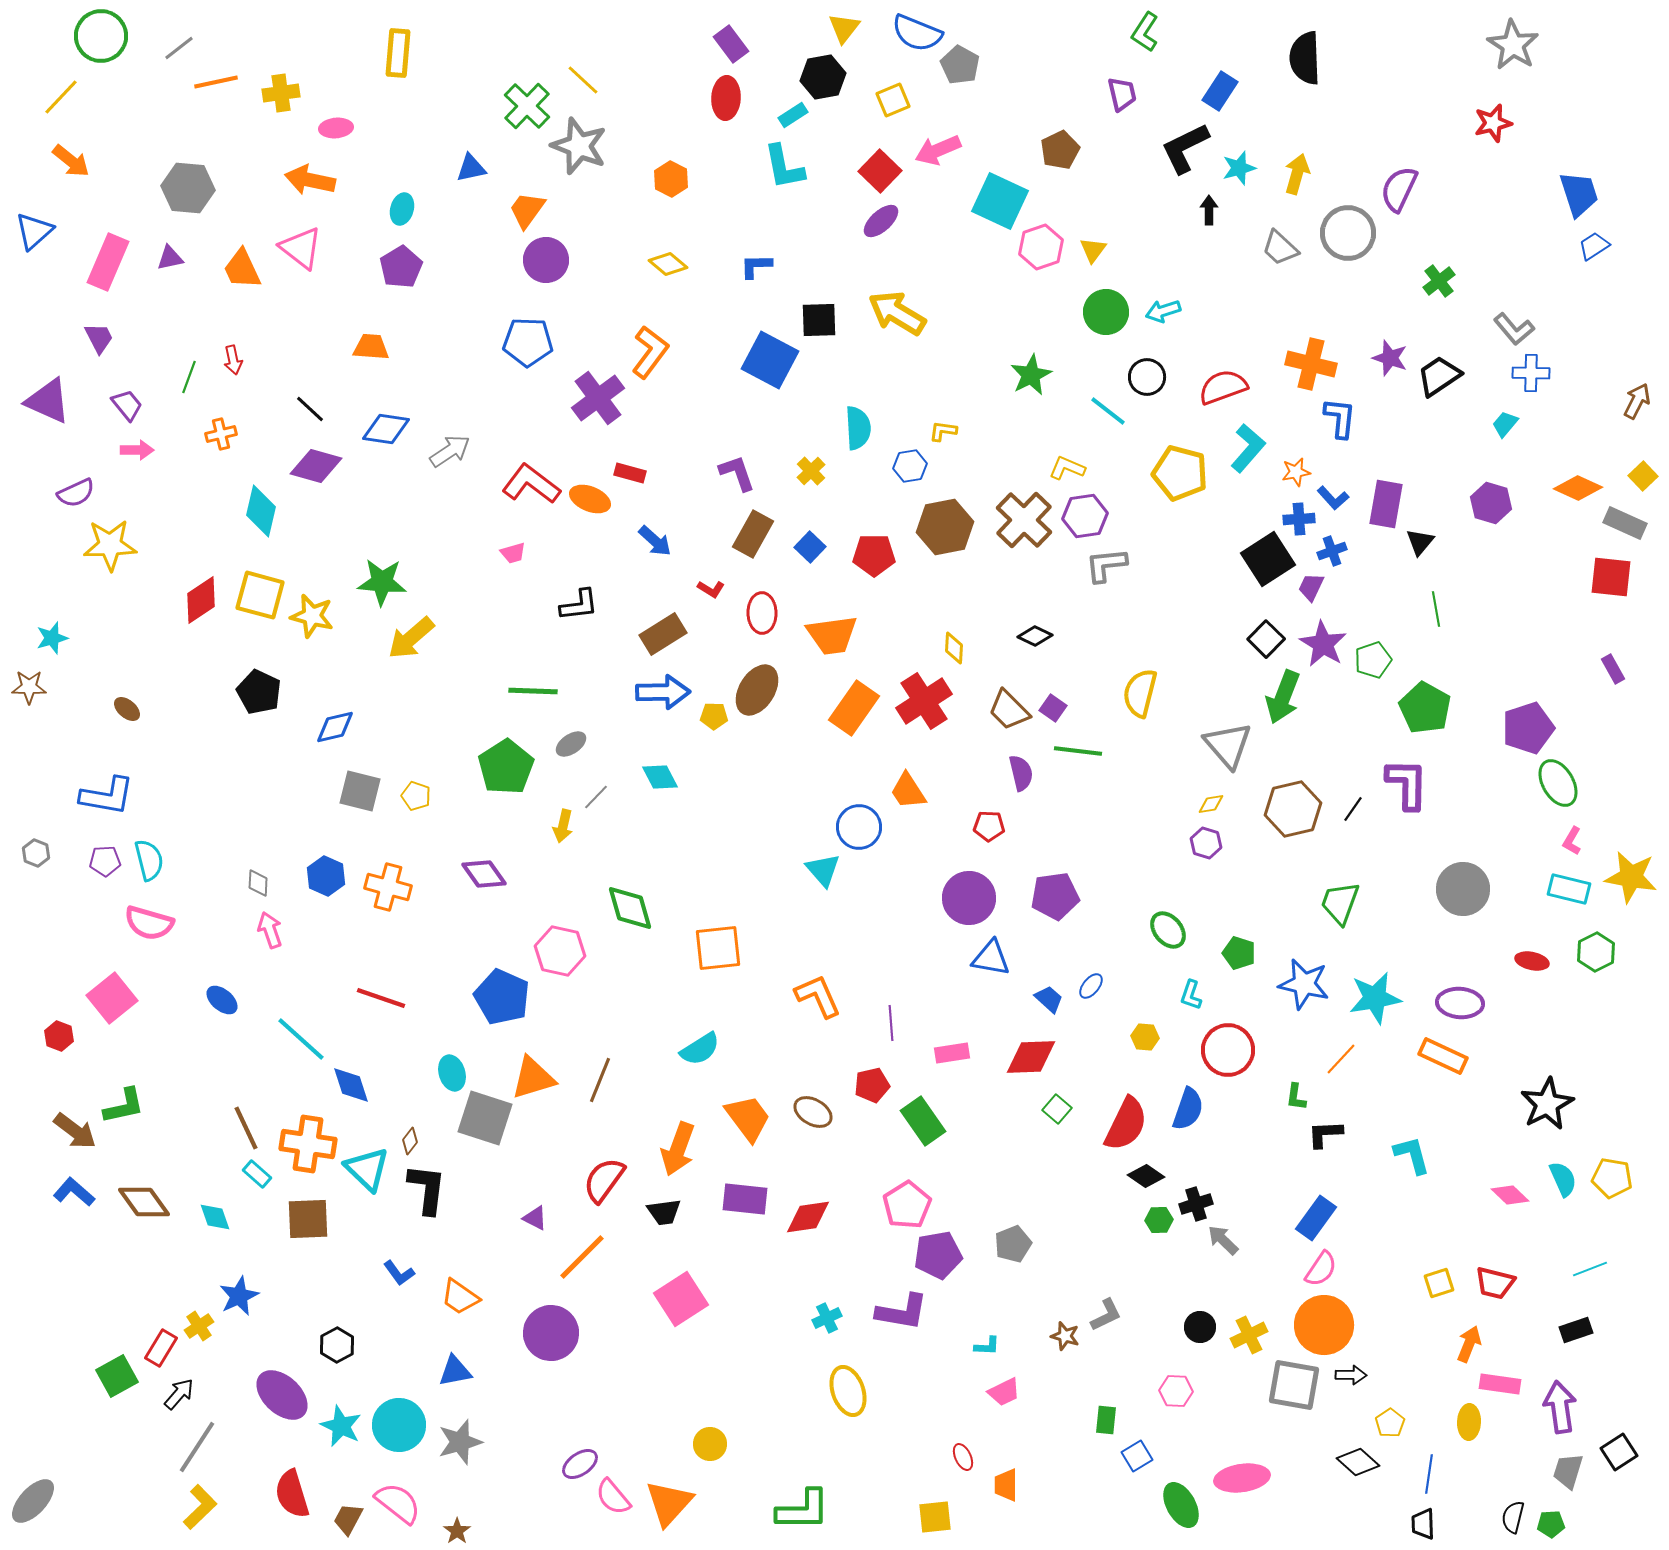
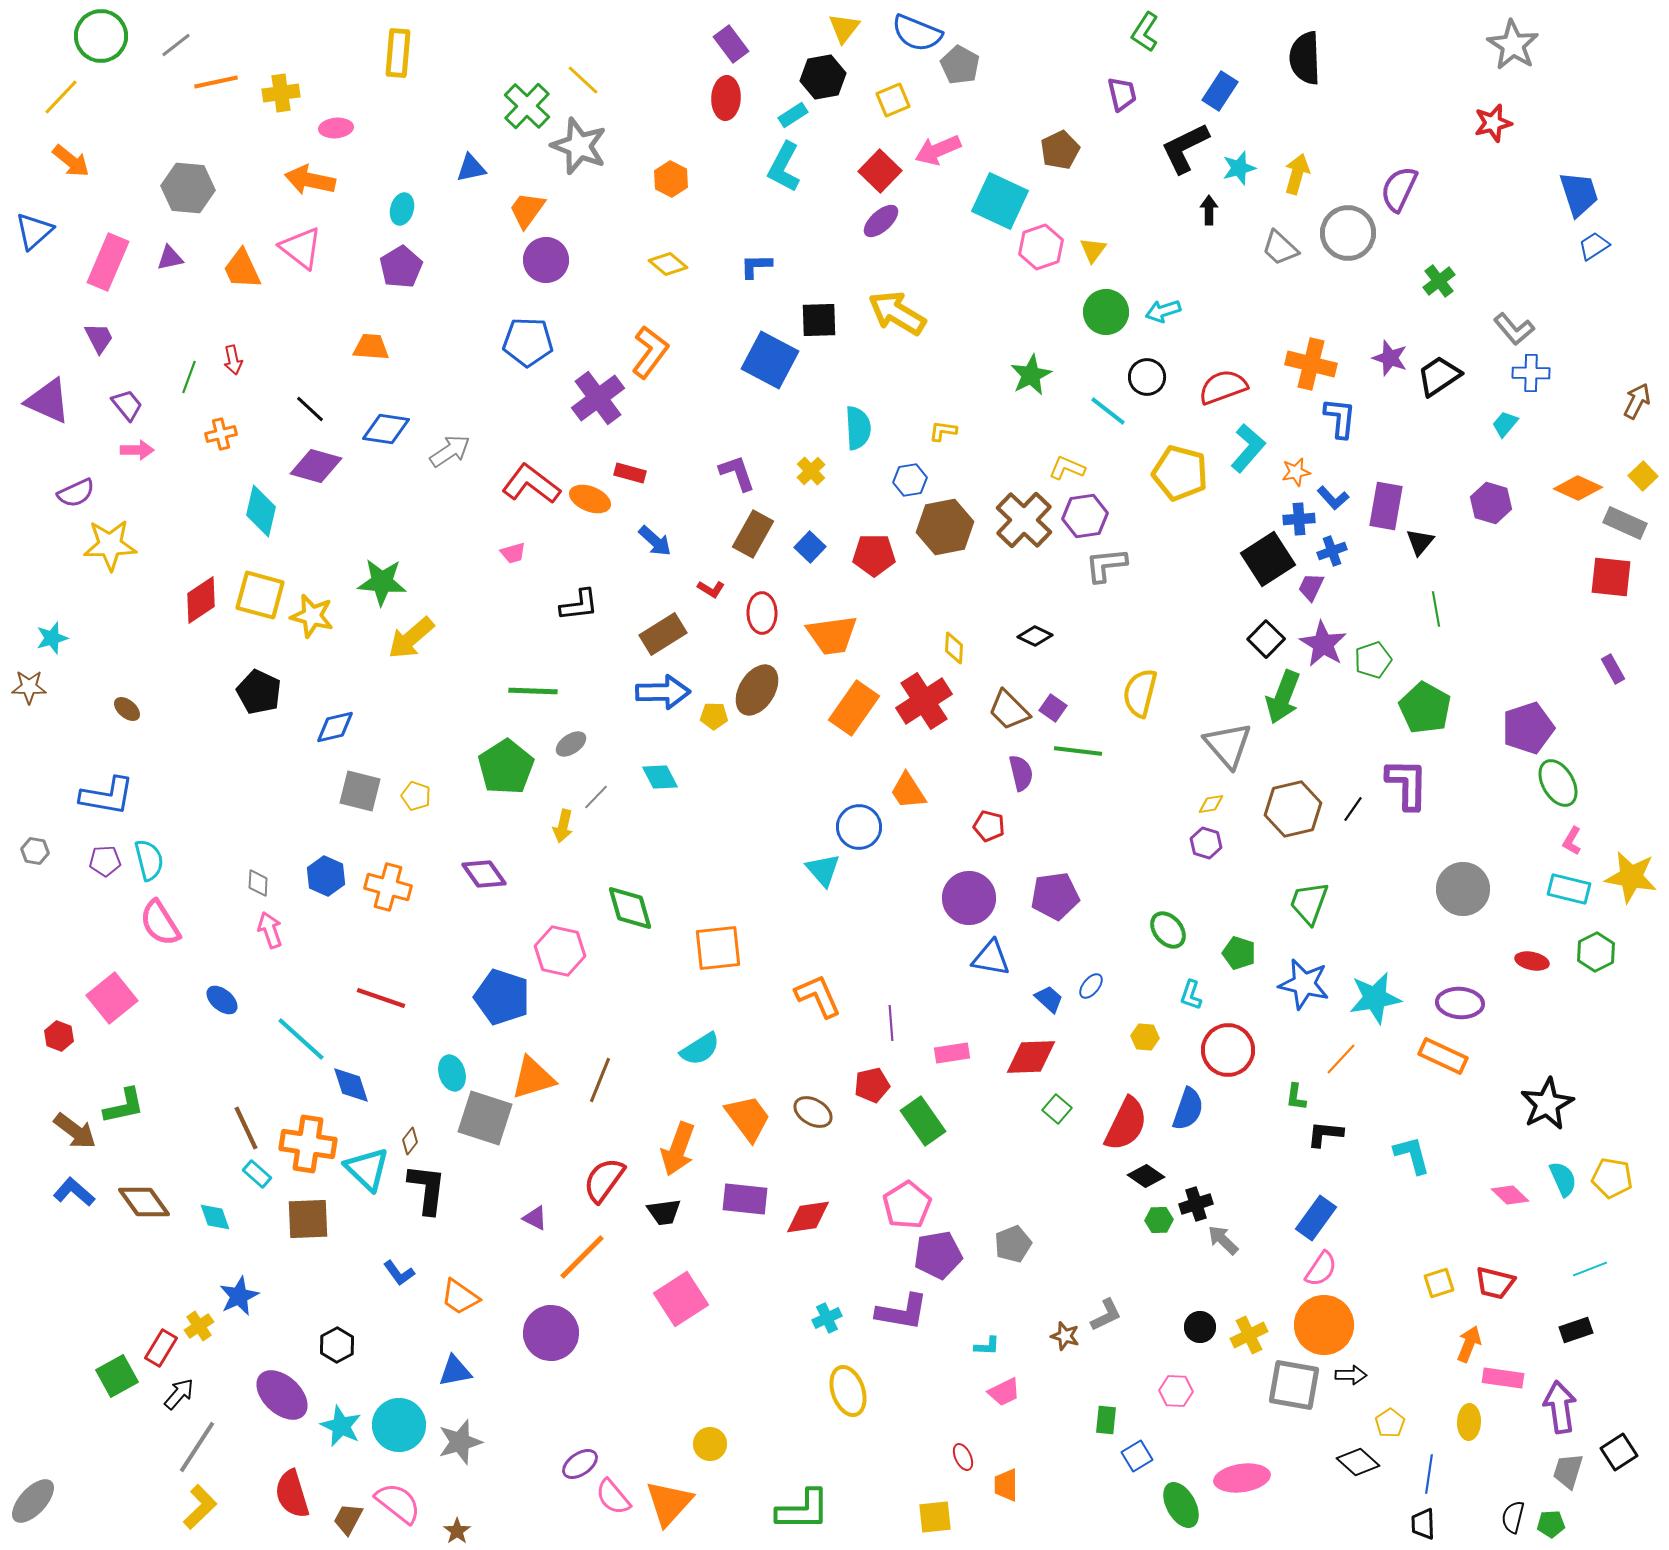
gray line at (179, 48): moved 3 px left, 3 px up
cyan L-shape at (784, 167): rotated 39 degrees clockwise
blue hexagon at (910, 466): moved 14 px down
purple rectangle at (1386, 504): moved 2 px down
red pentagon at (989, 826): rotated 12 degrees clockwise
gray hexagon at (36, 853): moved 1 px left, 2 px up; rotated 12 degrees counterclockwise
green trapezoid at (1340, 903): moved 31 px left
pink semicircle at (149, 923): moved 11 px right; rotated 42 degrees clockwise
blue pentagon at (502, 997): rotated 6 degrees counterclockwise
black L-shape at (1325, 1134): rotated 9 degrees clockwise
pink rectangle at (1500, 1384): moved 3 px right, 6 px up
